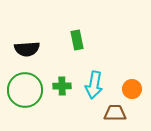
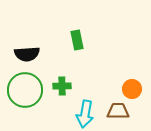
black semicircle: moved 5 px down
cyan arrow: moved 9 px left, 29 px down
brown trapezoid: moved 3 px right, 2 px up
